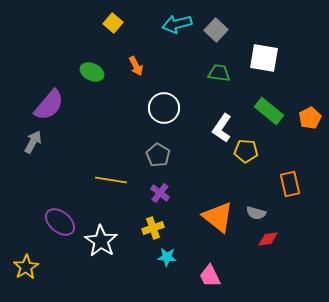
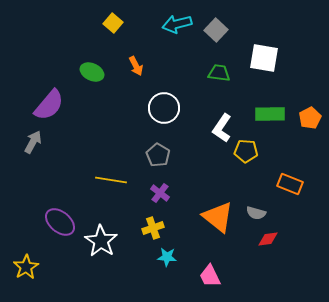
green rectangle: moved 1 px right, 3 px down; rotated 40 degrees counterclockwise
orange rectangle: rotated 55 degrees counterclockwise
